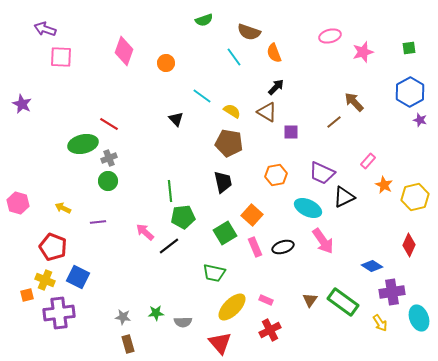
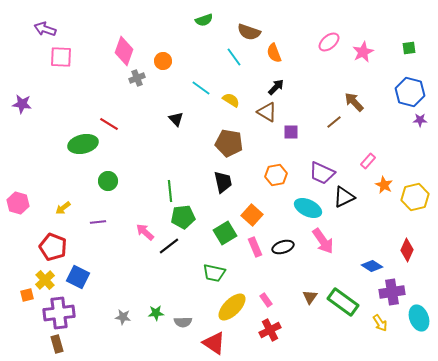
pink ellipse at (330, 36): moved 1 px left, 6 px down; rotated 25 degrees counterclockwise
pink star at (363, 52): rotated 10 degrees counterclockwise
orange circle at (166, 63): moved 3 px left, 2 px up
blue hexagon at (410, 92): rotated 16 degrees counterclockwise
cyan line at (202, 96): moved 1 px left, 8 px up
purple star at (22, 104): rotated 18 degrees counterclockwise
yellow semicircle at (232, 111): moved 1 px left, 11 px up
purple star at (420, 120): rotated 16 degrees counterclockwise
gray cross at (109, 158): moved 28 px right, 80 px up
yellow arrow at (63, 208): rotated 63 degrees counterclockwise
red diamond at (409, 245): moved 2 px left, 5 px down
yellow cross at (45, 280): rotated 24 degrees clockwise
pink rectangle at (266, 300): rotated 32 degrees clockwise
brown triangle at (310, 300): moved 3 px up
red triangle at (220, 343): moved 6 px left; rotated 15 degrees counterclockwise
brown rectangle at (128, 344): moved 71 px left
